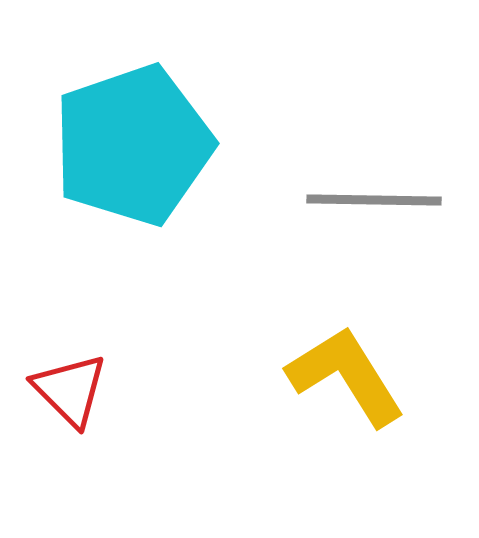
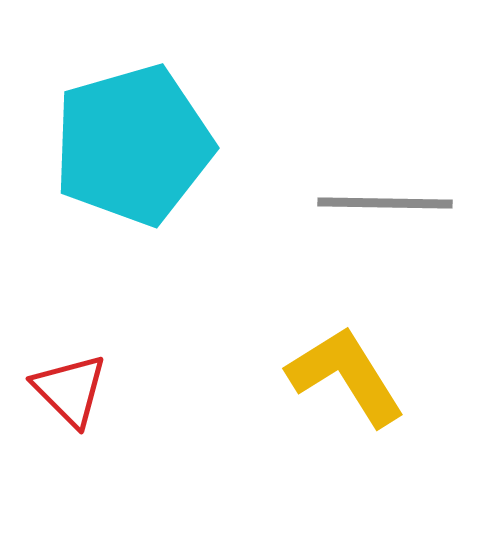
cyan pentagon: rotated 3 degrees clockwise
gray line: moved 11 px right, 3 px down
